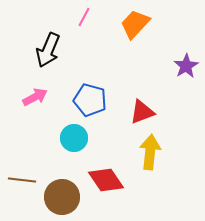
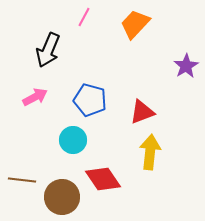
cyan circle: moved 1 px left, 2 px down
red diamond: moved 3 px left, 1 px up
